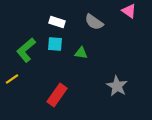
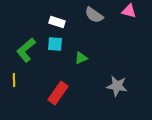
pink triangle: rotated 21 degrees counterclockwise
gray semicircle: moved 7 px up
green triangle: moved 5 px down; rotated 32 degrees counterclockwise
yellow line: moved 2 px right, 1 px down; rotated 56 degrees counterclockwise
gray star: rotated 20 degrees counterclockwise
red rectangle: moved 1 px right, 2 px up
